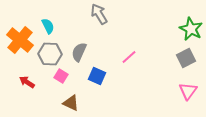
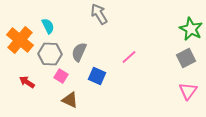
brown triangle: moved 1 px left, 3 px up
